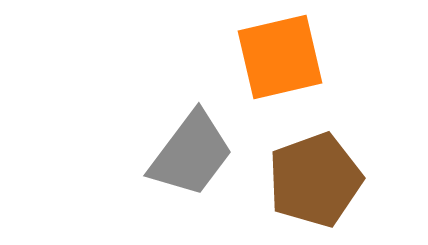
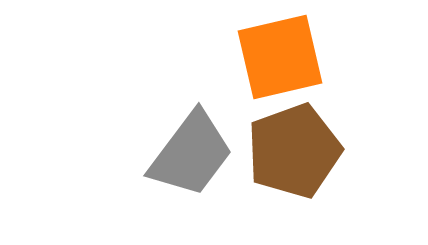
brown pentagon: moved 21 px left, 29 px up
